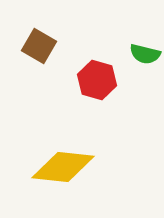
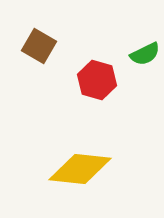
green semicircle: rotated 40 degrees counterclockwise
yellow diamond: moved 17 px right, 2 px down
